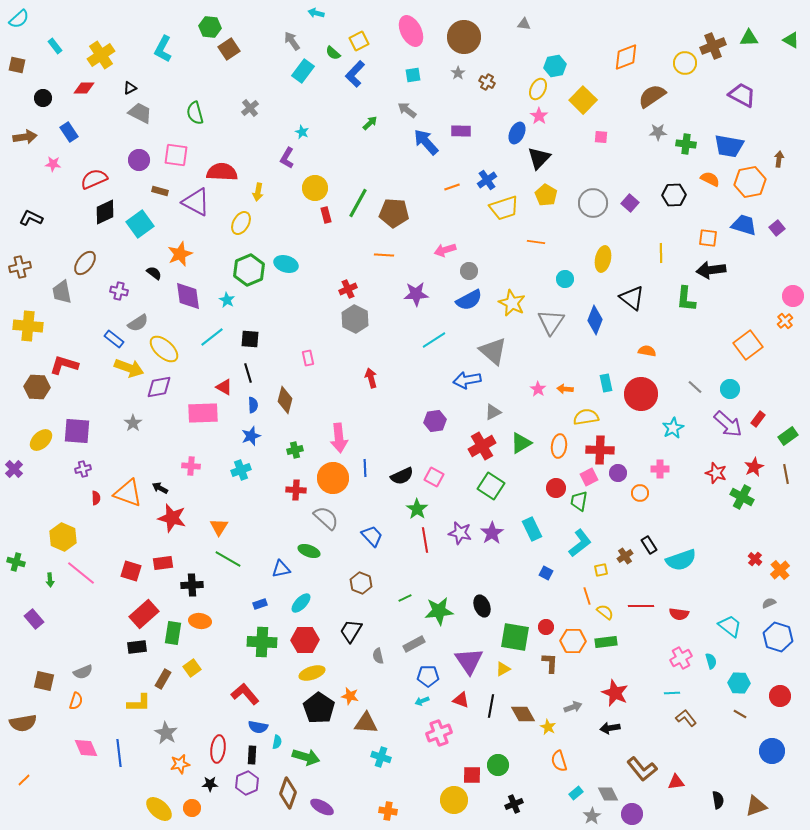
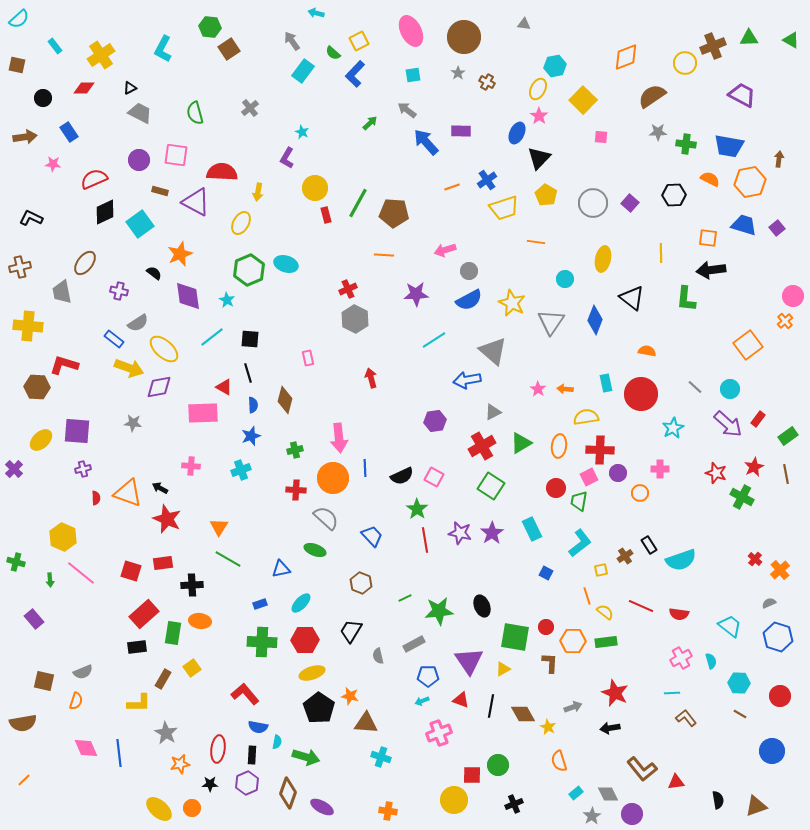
gray star at (133, 423): rotated 30 degrees counterclockwise
red star at (172, 518): moved 5 px left, 1 px down; rotated 8 degrees clockwise
green ellipse at (309, 551): moved 6 px right, 1 px up
red line at (641, 606): rotated 25 degrees clockwise
